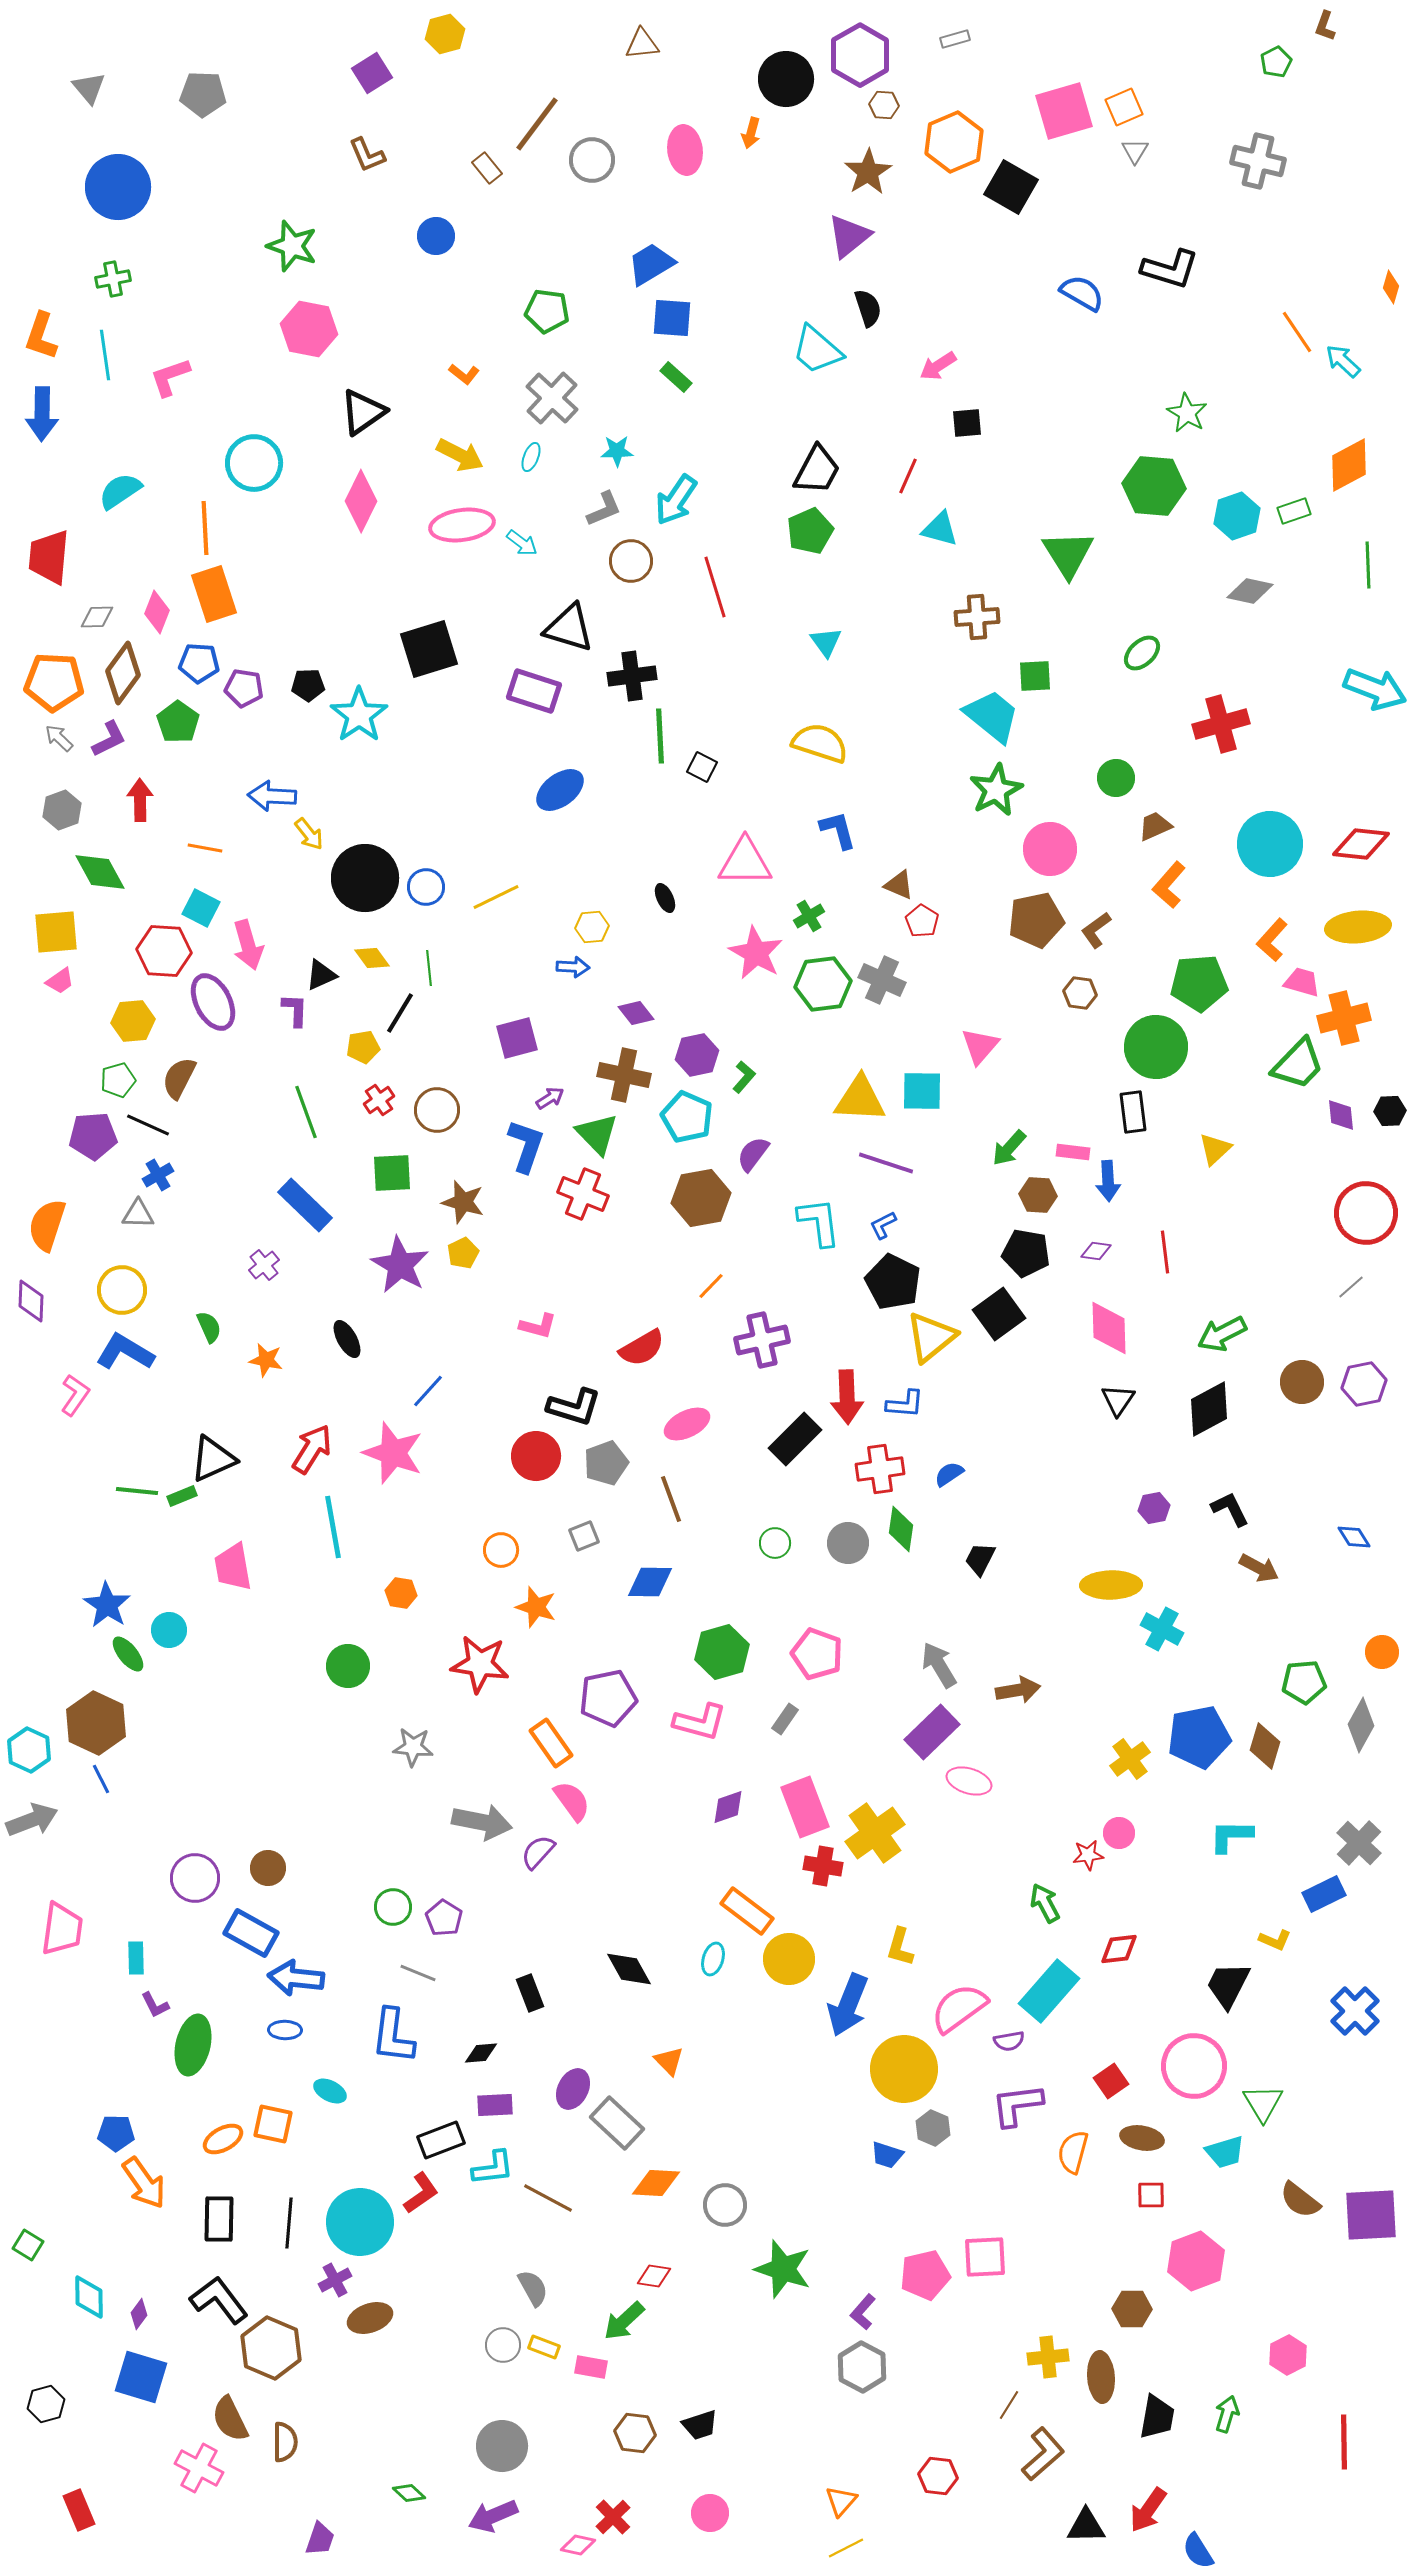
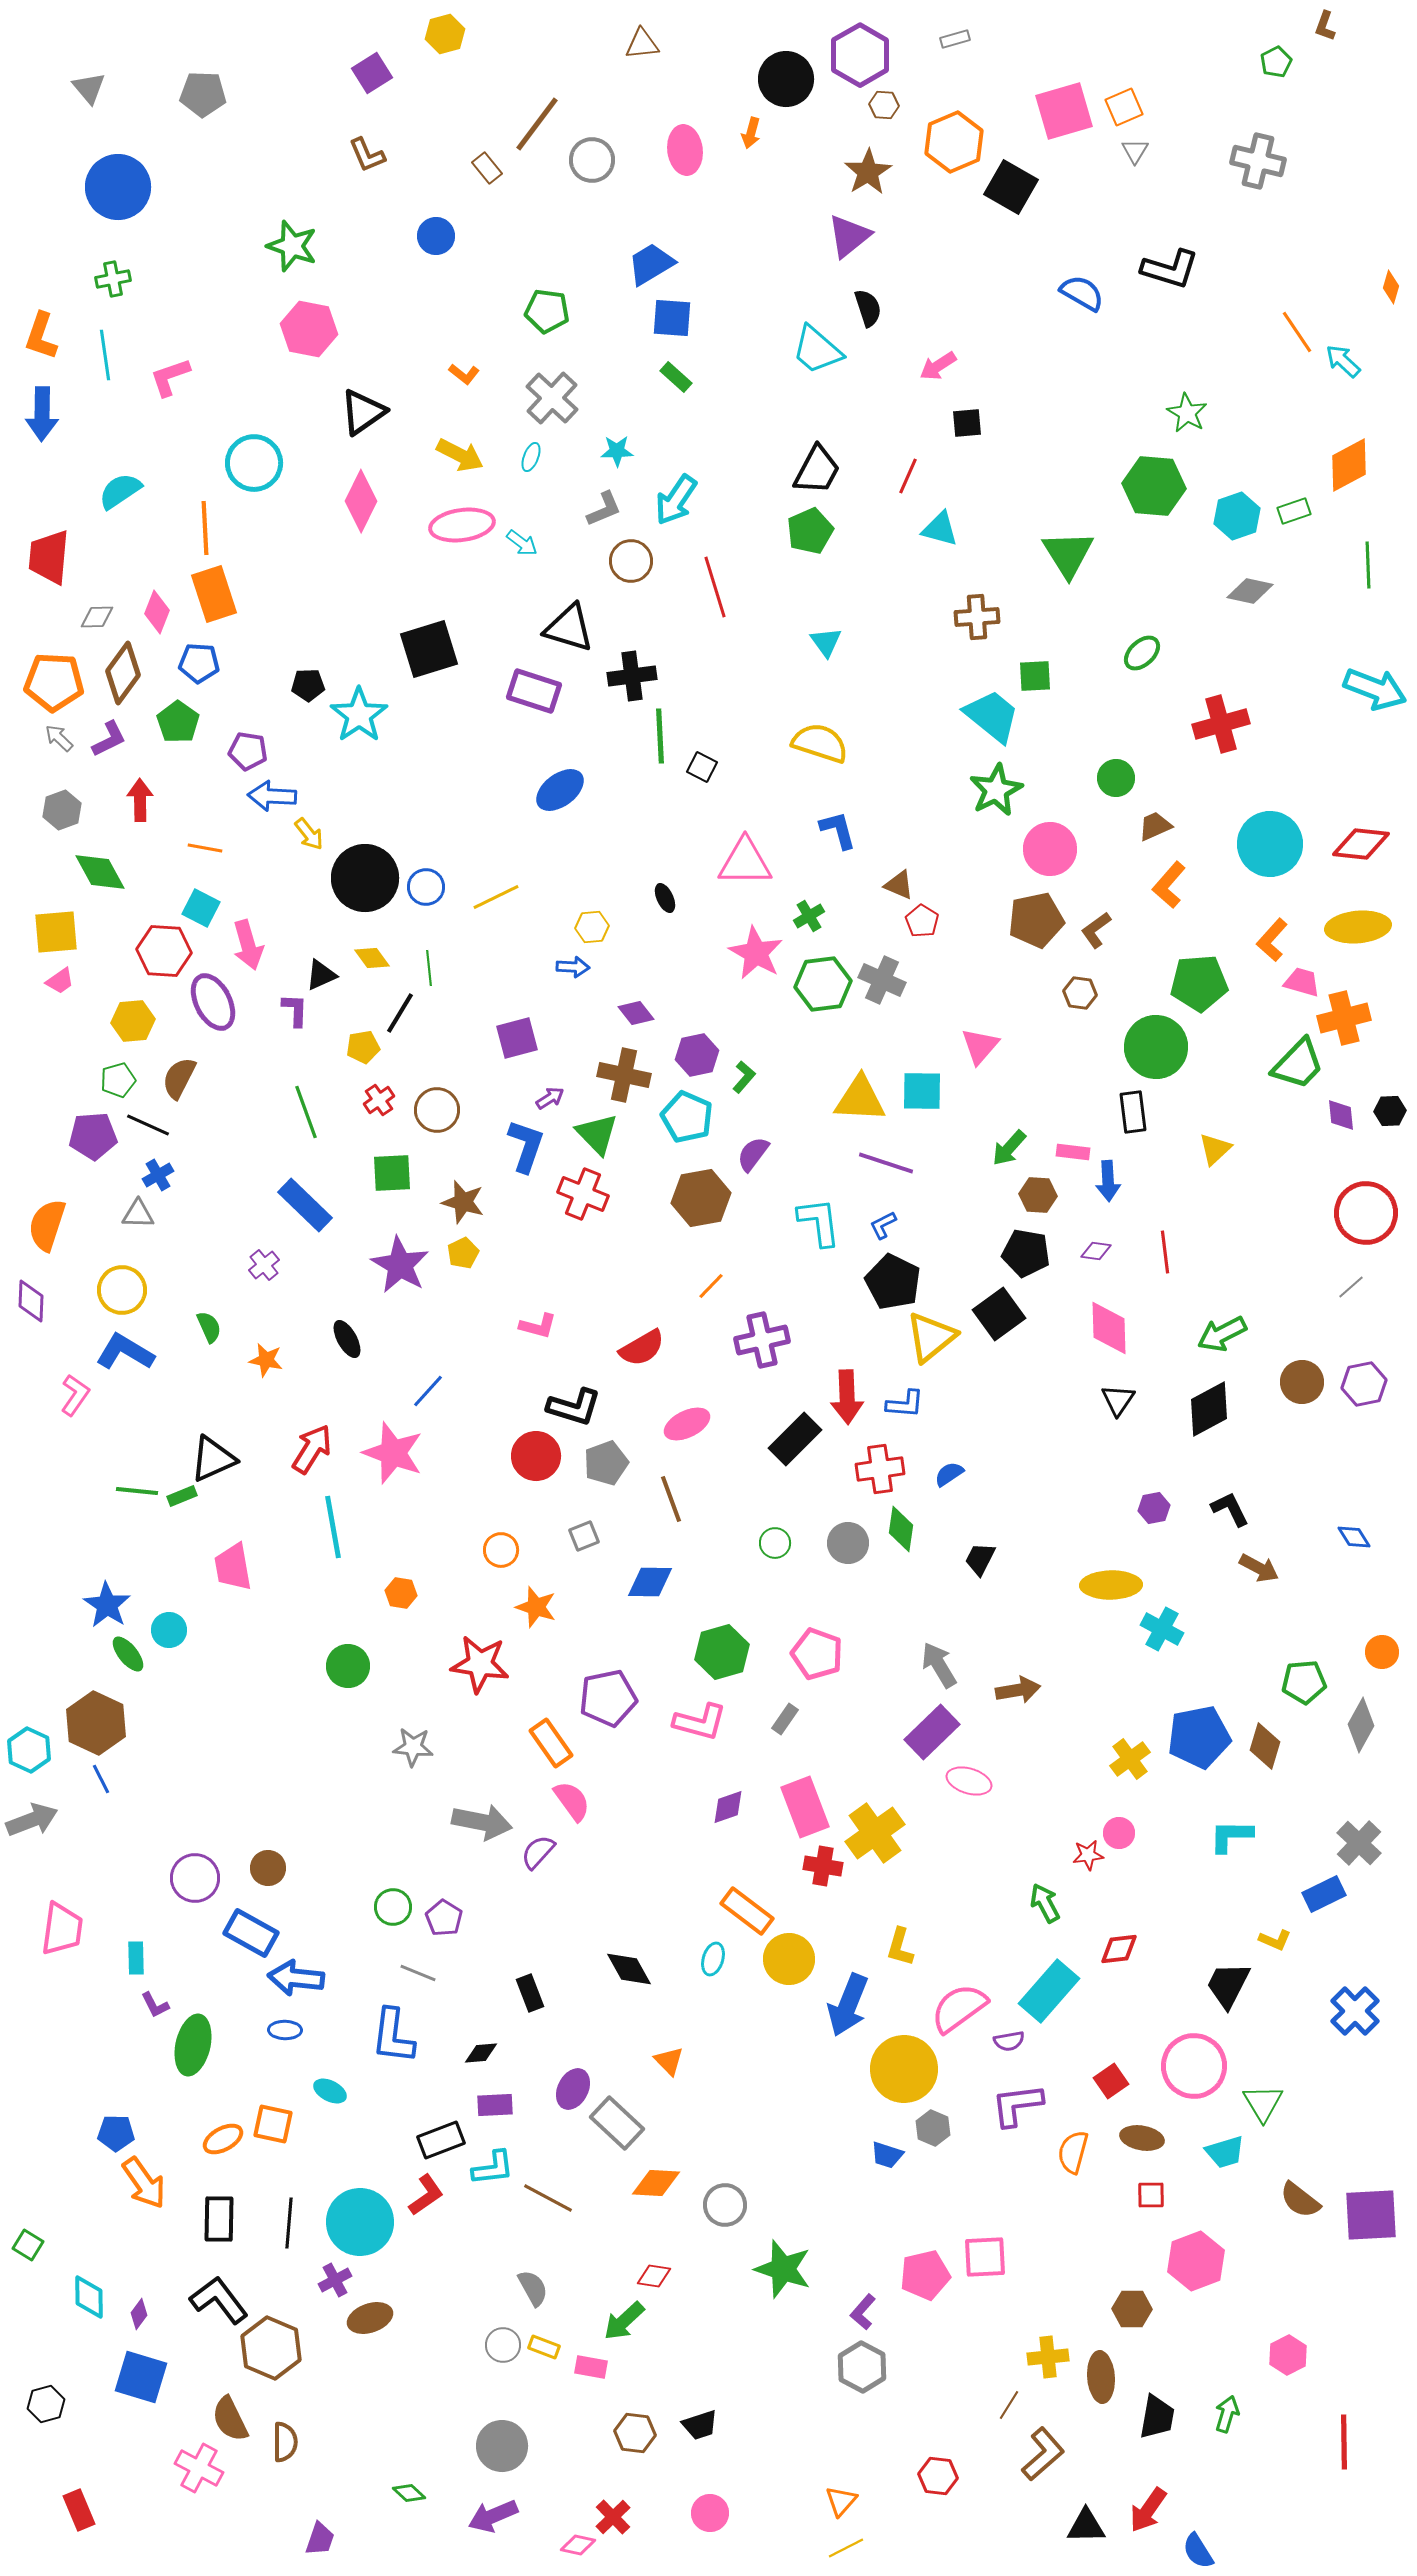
purple pentagon at (244, 688): moved 4 px right, 63 px down
red L-shape at (421, 2193): moved 5 px right, 2 px down
